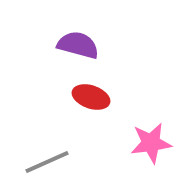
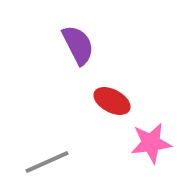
purple semicircle: rotated 48 degrees clockwise
red ellipse: moved 21 px right, 4 px down; rotated 9 degrees clockwise
